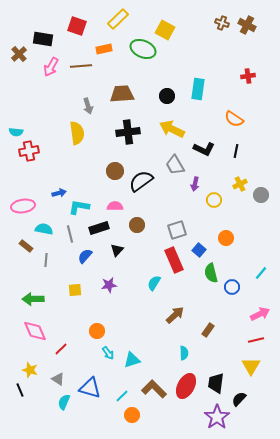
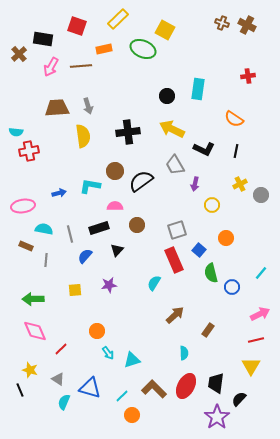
brown trapezoid at (122, 94): moved 65 px left, 14 px down
yellow semicircle at (77, 133): moved 6 px right, 3 px down
yellow circle at (214, 200): moved 2 px left, 5 px down
cyan L-shape at (79, 207): moved 11 px right, 21 px up
brown rectangle at (26, 246): rotated 16 degrees counterclockwise
